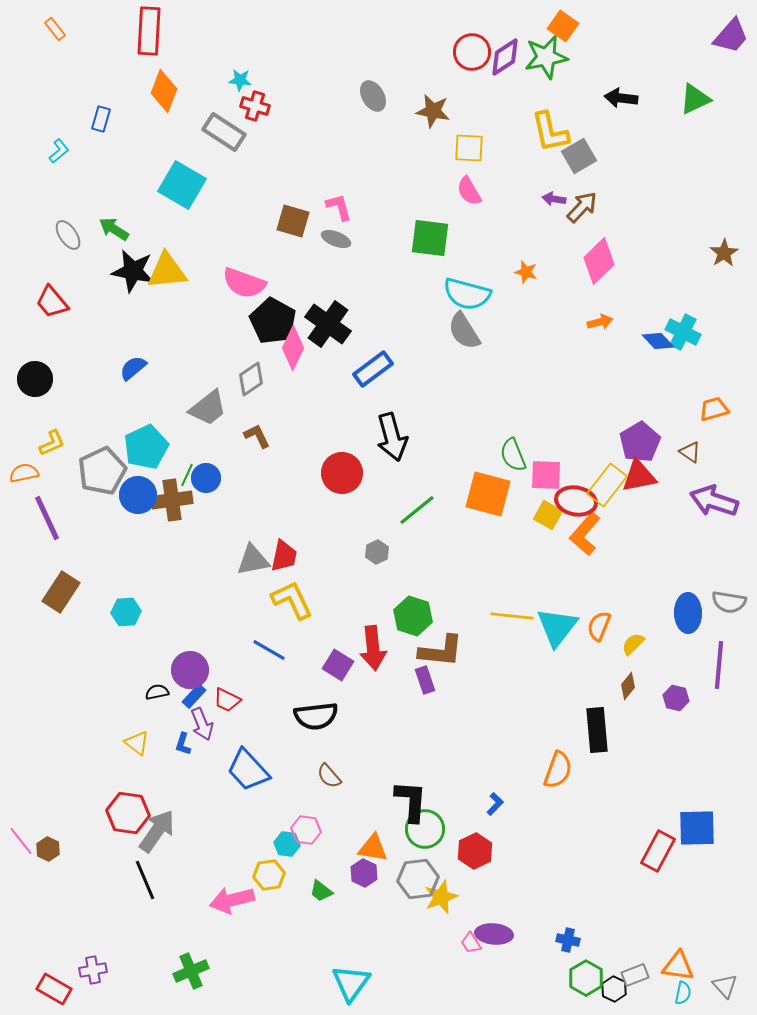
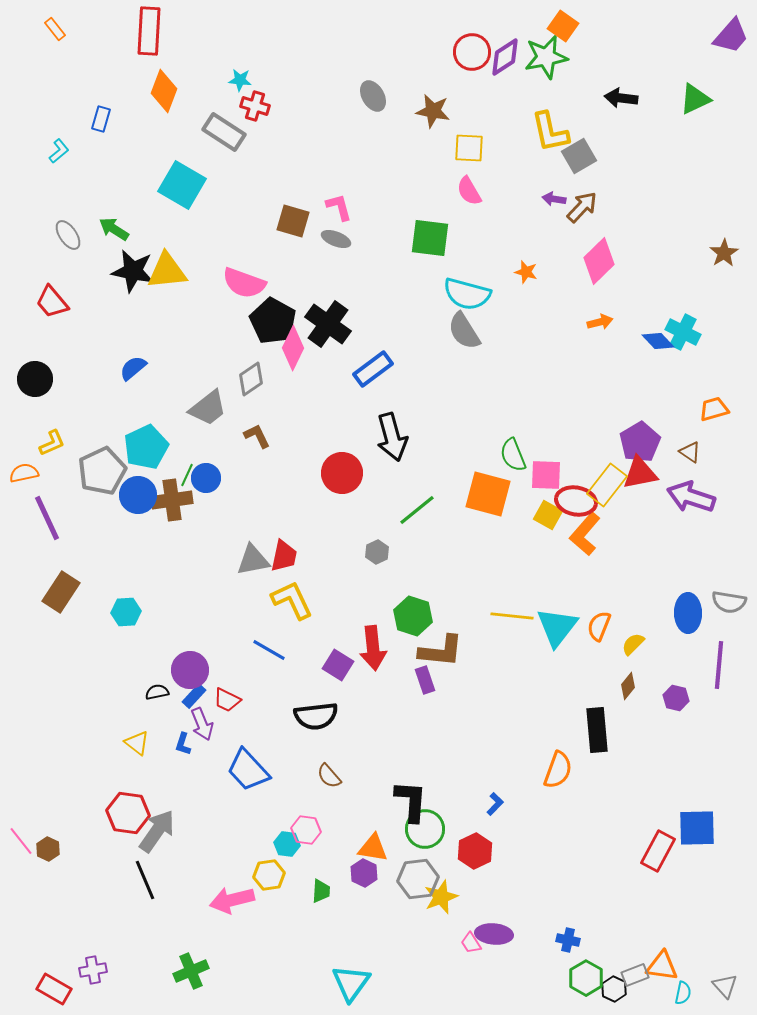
red triangle at (639, 476): moved 1 px right, 3 px up
purple arrow at (714, 501): moved 23 px left, 4 px up
green trapezoid at (321, 891): rotated 125 degrees counterclockwise
orange triangle at (678, 966): moved 16 px left
